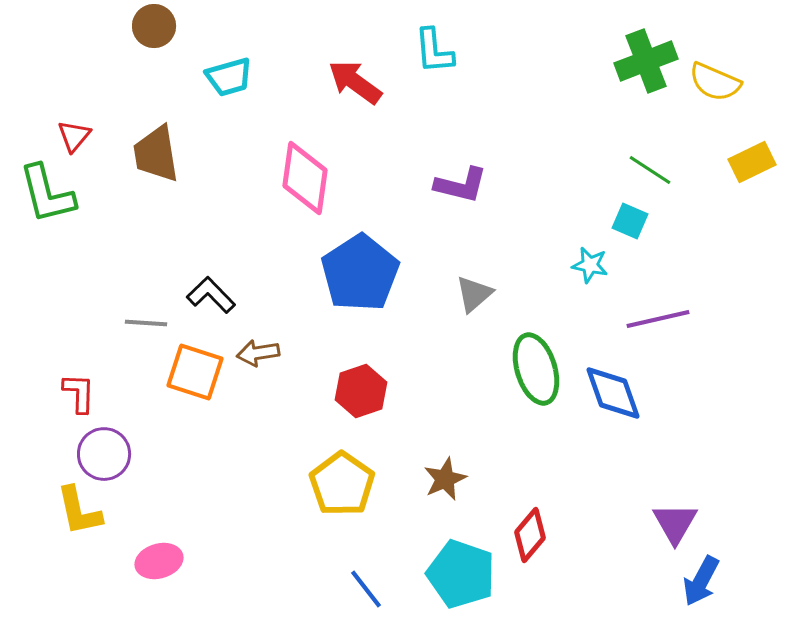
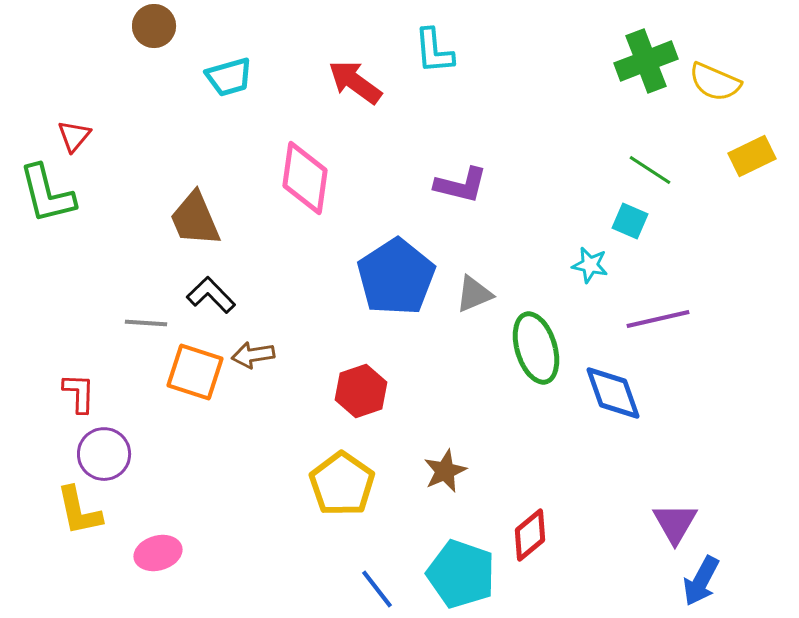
brown trapezoid: moved 39 px right, 65 px down; rotated 14 degrees counterclockwise
yellow rectangle: moved 6 px up
blue pentagon: moved 36 px right, 4 px down
gray triangle: rotated 18 degrees clockwise
brown arrow: moved 5 px left, 2 px down
green ellipse: moved 21 px up
brown star: moved 8 px up
red diamond: rotated 10 degrees clockwise
pink ellipse: moved 1 px left, 8 px up
blue line: moved 11 px right
